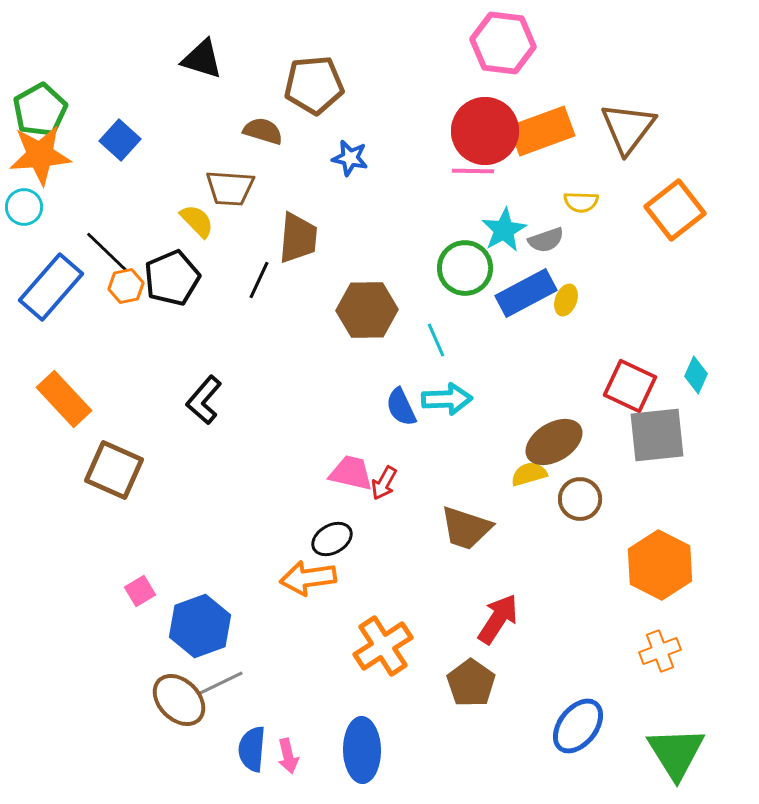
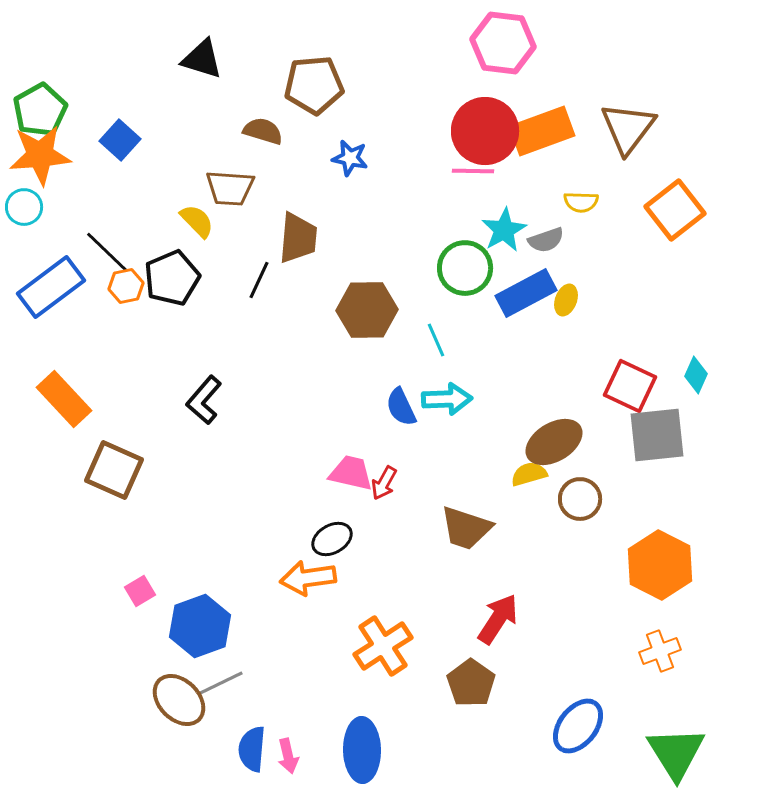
blue rectangle at (51, 287): rotated 12 degrees clockwise
